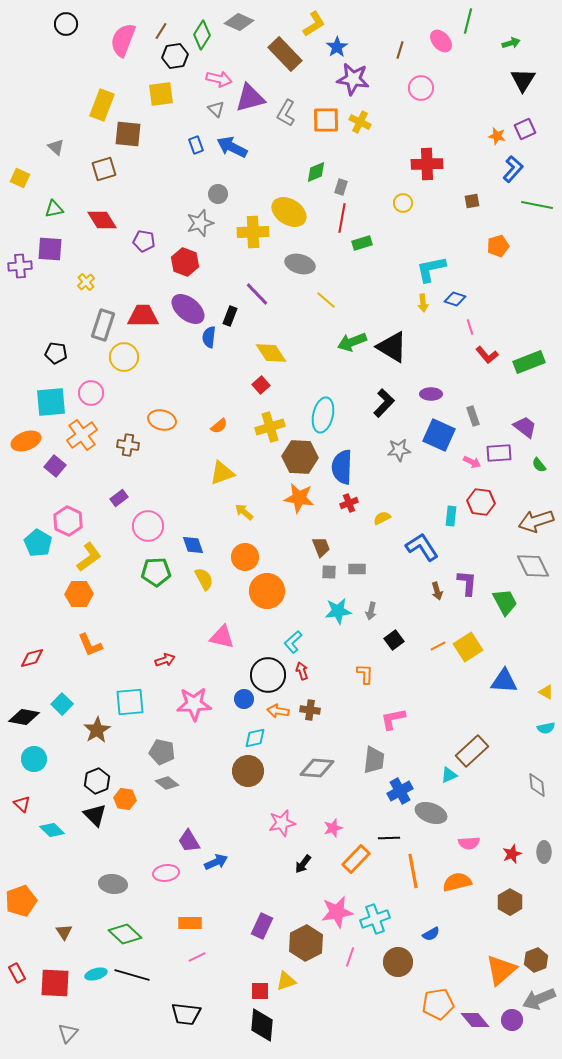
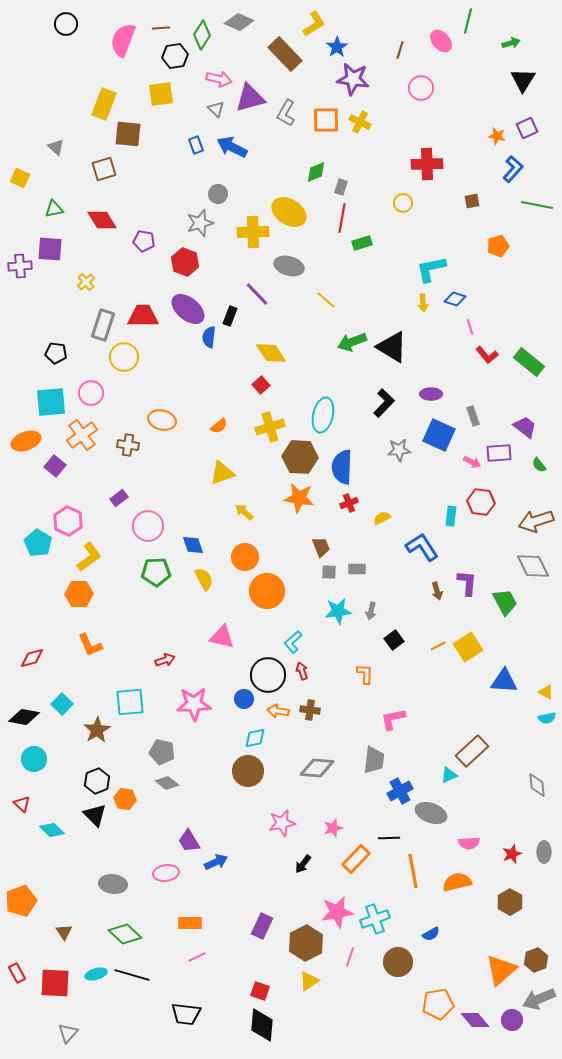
brown line at (161, 31): moved 3 px up; rotated 54 degrees clockwise
yellow rectangle at (102, 105): moved 2 px right, 1 px up
purple square at (525, 129): moved 2 px right, 1 px up
gray ellipse at (300, 264): moved 11 px left, 2 px down
green rectangle at (529, 362): rotated 60 degrees clockwise
cyan semicircle at (546, 728): moved 1 px right, 10 px up
yellow triangle at (286, 981): moved 23 px right; rotated 15 degrees counterclockwise
red square at (260, 991): rotated 18 degrees clockwise
